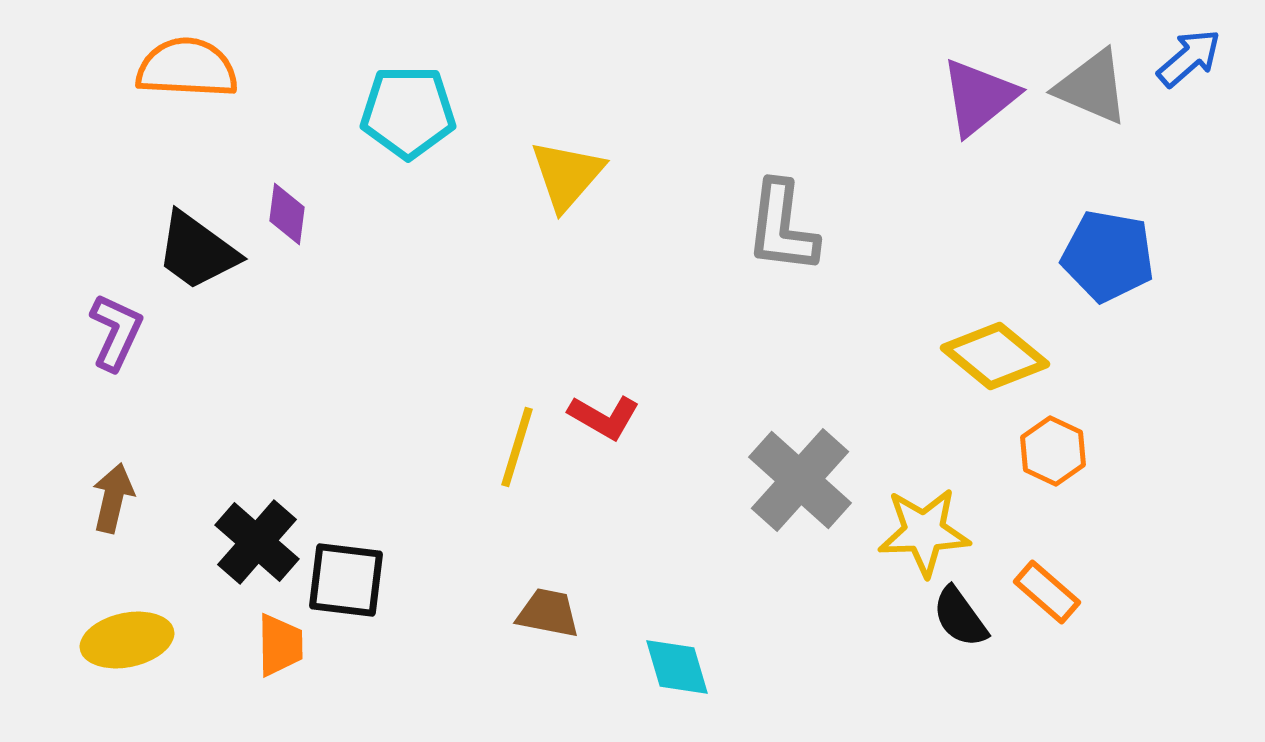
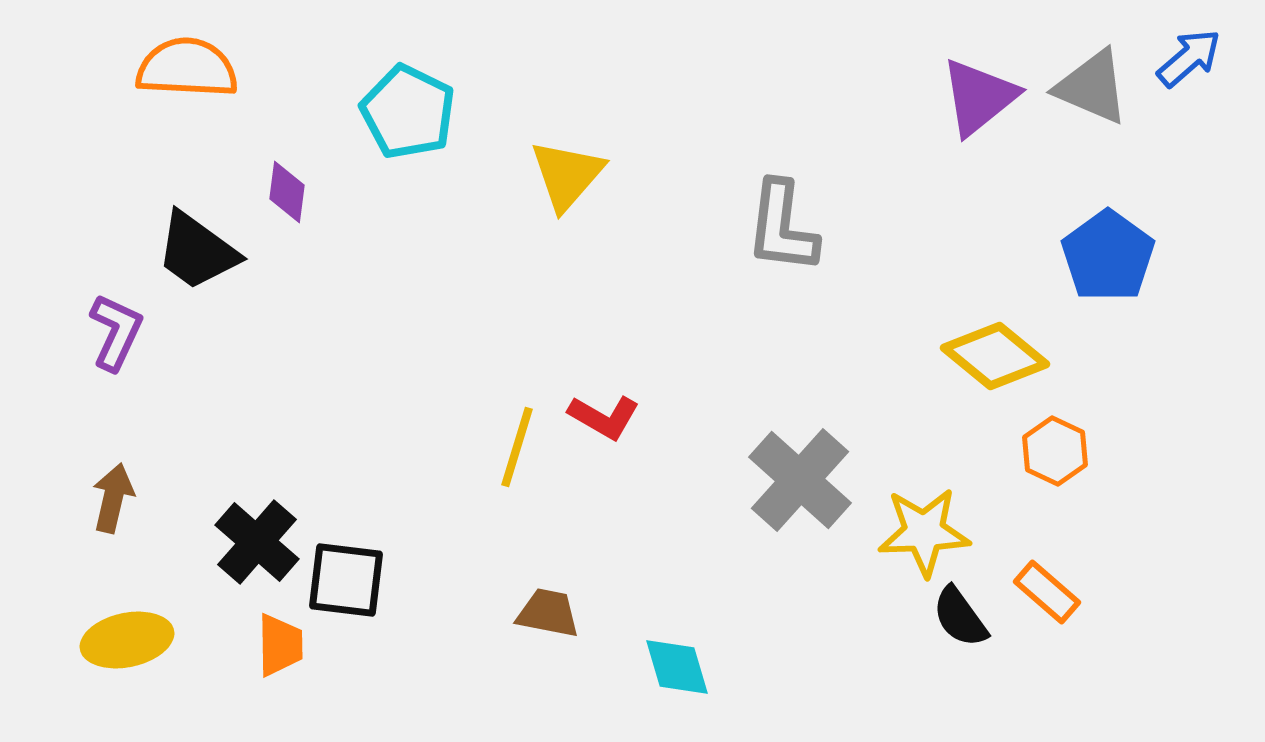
cyan pentagon: rotated 26 degrees clockwise
purple diamond: moved 22 px up
blue pentagon: rotated 26 degrees clockwise
orange hexagon: moved 2 px right
